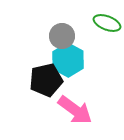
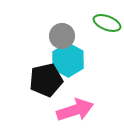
pink arrow: rotated 54 degrees counterclockwise
